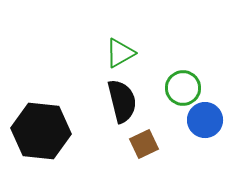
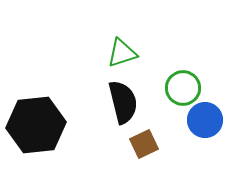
green triangle: moved 2 px right; rotated 12 degrees clockwise
black semicircle: moved 1 px right, 1 px down
black hexagon: moved 5 px left, 6 px up; rotated 12 degrees counterclockwise
